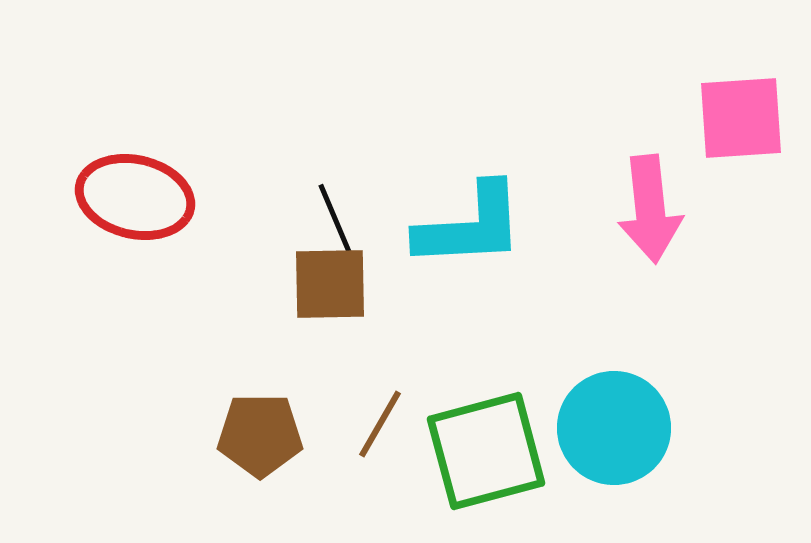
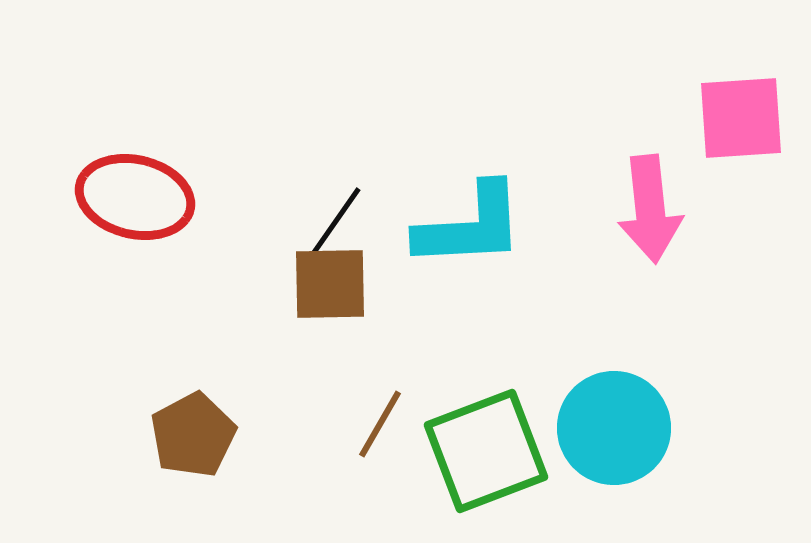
black line: rotated 58 degrees clockwise
brown pentagon: moved 67 px left; rotated 28 degrees counterclockwise
green square: rotated 6 degrees counterclockwise
